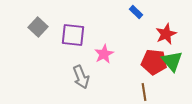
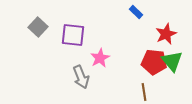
pink star: moved 4 px left, 4 px down
